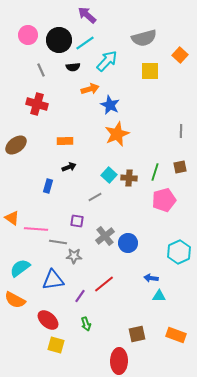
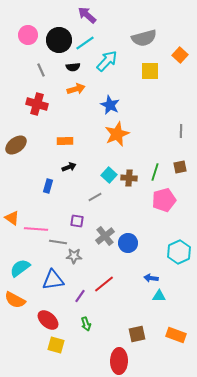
orange arrow at (90, 89): moved 14 px left
